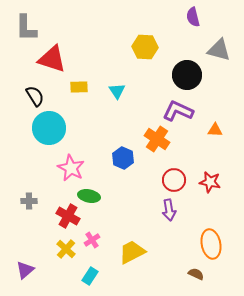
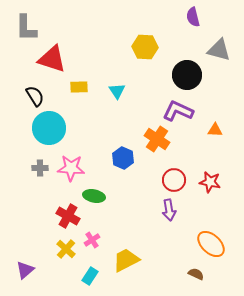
pink star: rotated 24 degrees counterclockwise
green ellipse: moved 5 px right
gray cross: moved 11 px right, 33 px up
orange ellipse: rotated 36 degrees counterclockwise
yellow trapezoid: moved 6 px left, 8 px down
